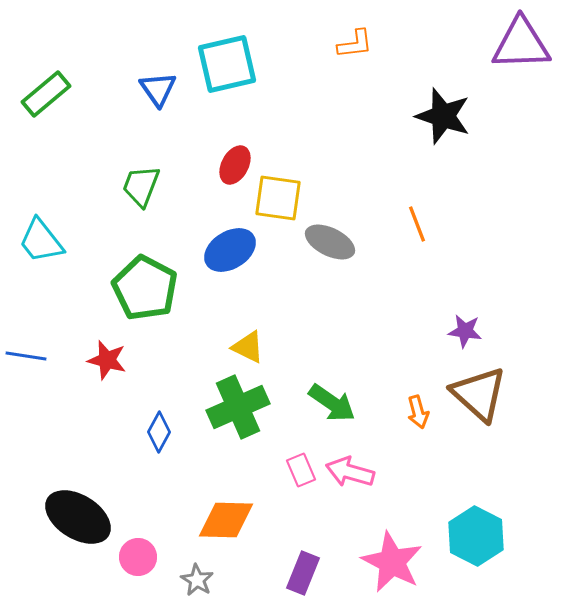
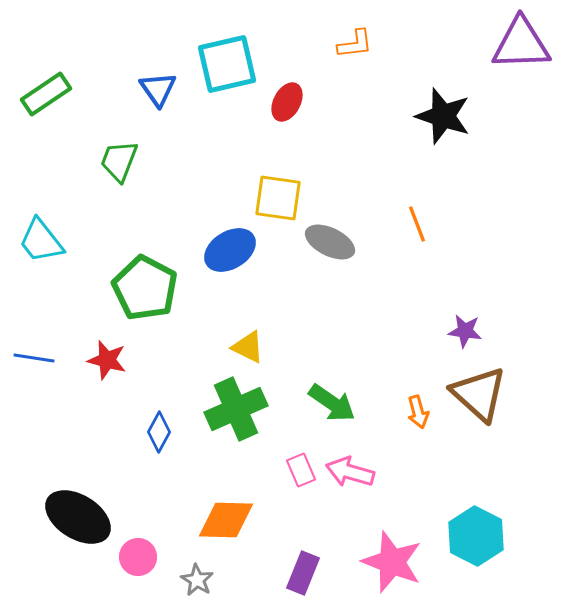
green rectangle: rotated 6 degrees clockwise
red ellipse: moved 52 px right, 63 px up
green trapezoid: moved 22 px left, 25 px up
blue line: moved 8 px right, 2 px down
green cross: moved 2 px left, 2 px down
pink star: rotated 6 degrees counterclockwise
